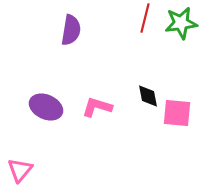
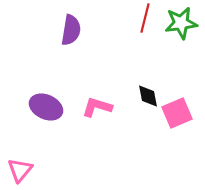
pink square: rotated 28 degrees counterclockwise
